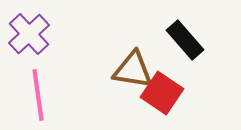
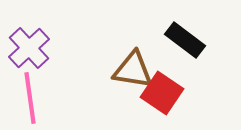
purple cross: moved 14 px down
black rectangle: rotated 12 degrees counterclockwise
pink line: moved 8 px left, 3 px down
